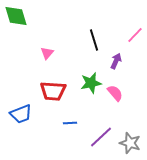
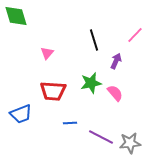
purple line: rotated 70 degrees clockwise
gray star: rotated 25 degrees counterclockwise
